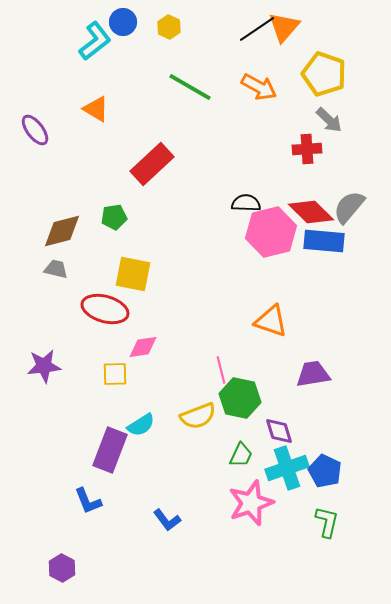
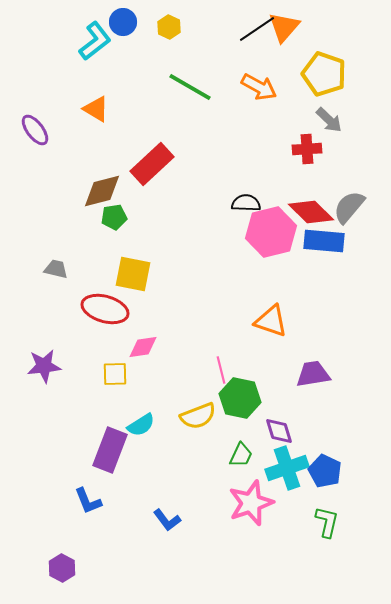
brown diamond at (62, 231): moved 40 px right, 40 px up
